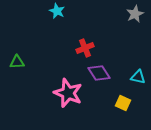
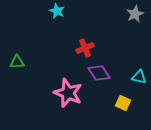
cyan triangle: moved 1 px right
